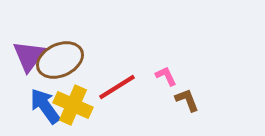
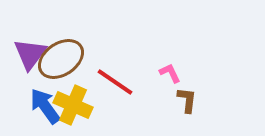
purple triangle: moved 1 px right, 2 px up
brown ellipse: moved 1 px right, 1 px up; rotated 9 degrees counterclockwise
pink L-shape: moved 4 px right, 3 px up
red line: moved 2 px left, 5 px up; rotated 66 degrees clockwise
brown L-shape: rotated 28 degrees clockwise
